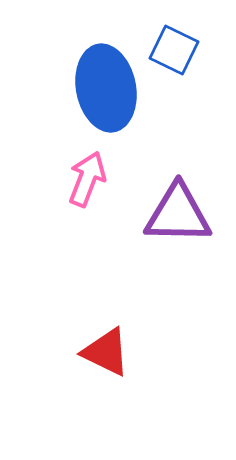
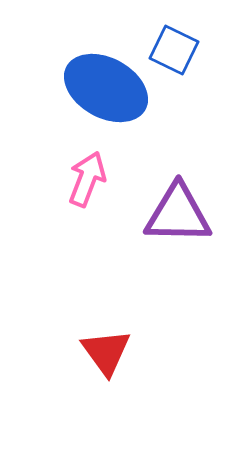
blue ellipse: rotated 50 degrees counterclockwise
red triangle: rotated 28 degrees clockwise
